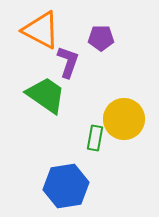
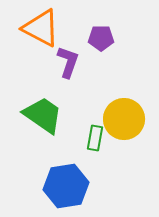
orange triangle: moved 2 px up
green trapezoid: moved 3 px left, 20 px down
